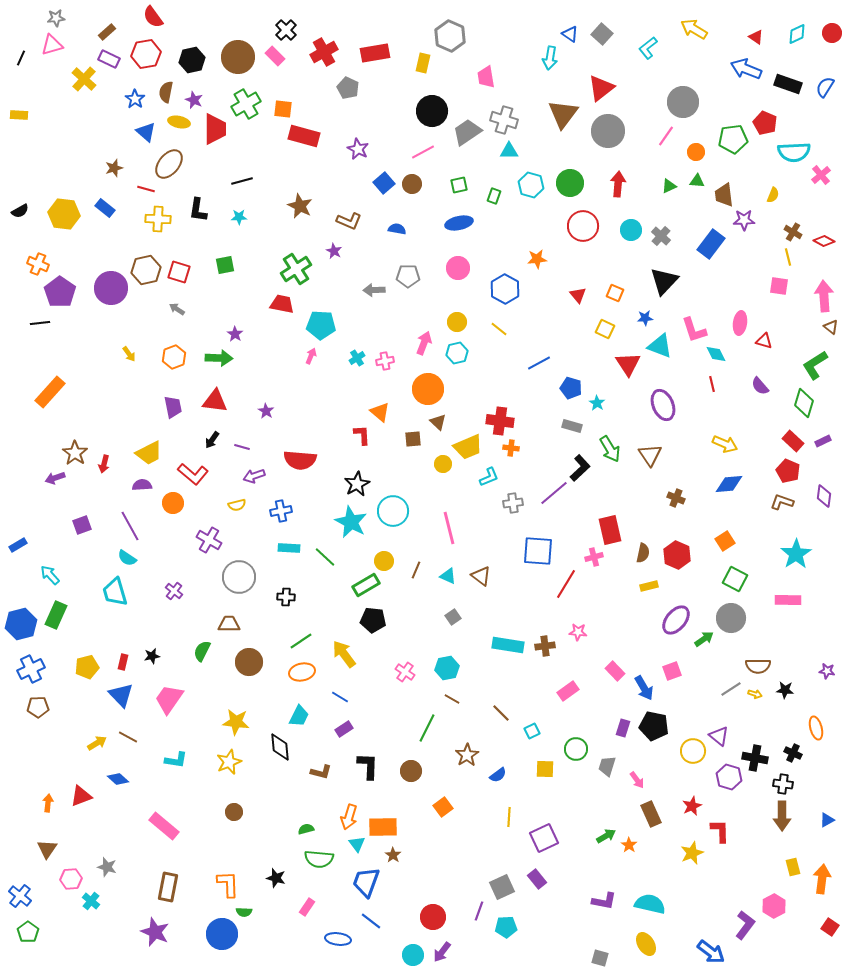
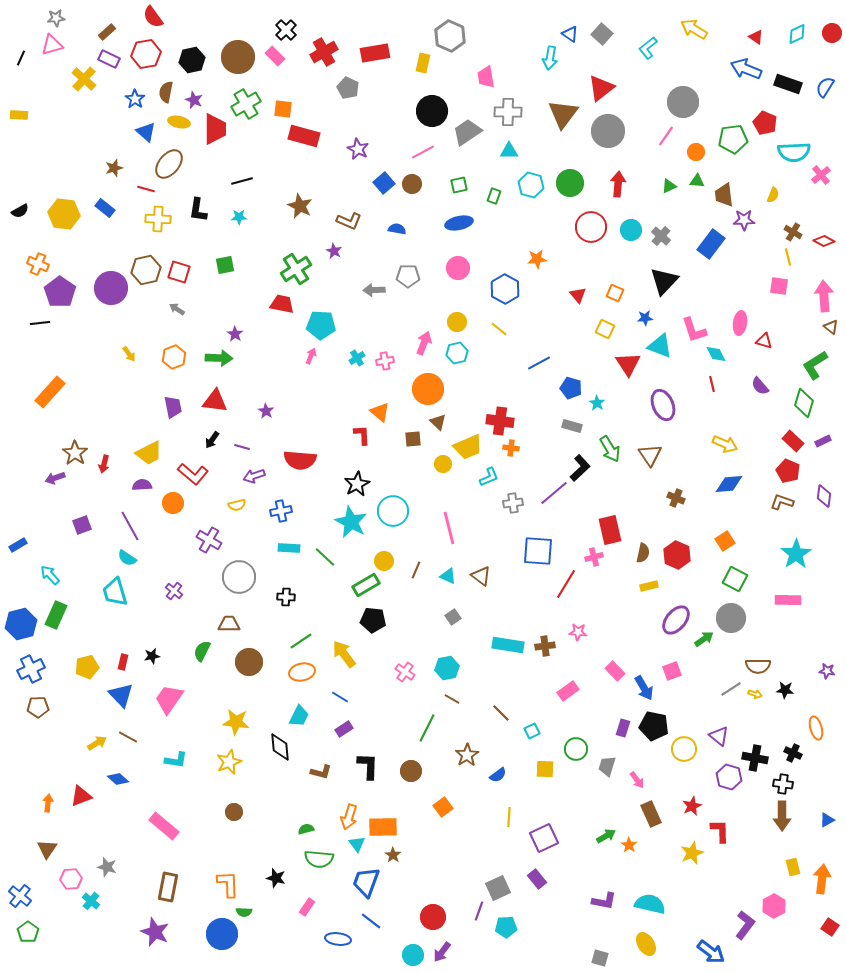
gray cross at (504, 120): moved 4 px right, 8 px up; rotated 16 degrees counterclockwise
red circle at (583, 226): moved 8 px right, 1 px down
yellow circle at (693, 751): moved 9 px left, 2 px up
gray square at (502, 887): moved 4 px left, 1 px down
